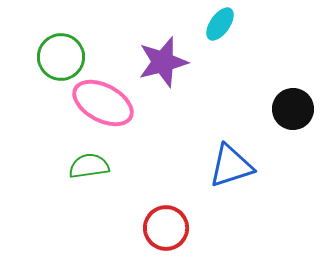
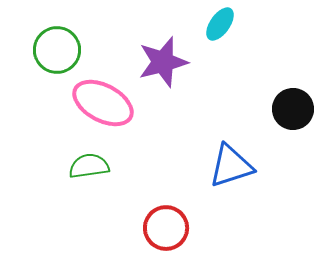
green circle: moved 4 px left, 7 px up
